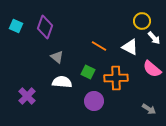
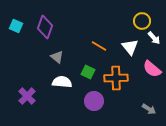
white triangle: rotated 24 degrees clockwise
